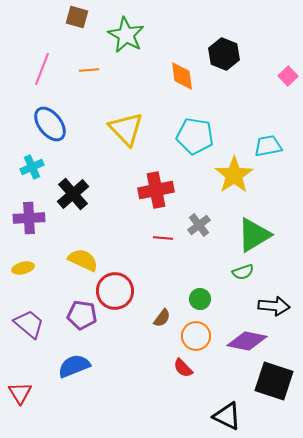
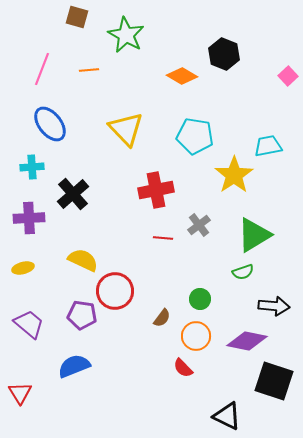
orange diamond: rotated 52 degrees counterclockwise
cyan cross: rotated 20 degrees clockwise
